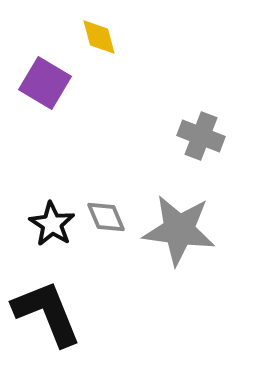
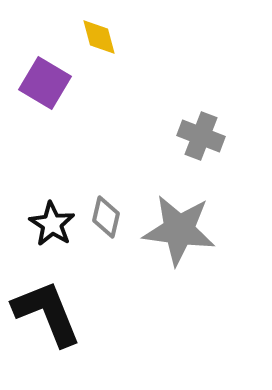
gray diamond: rotated 36 degrees clockwise
